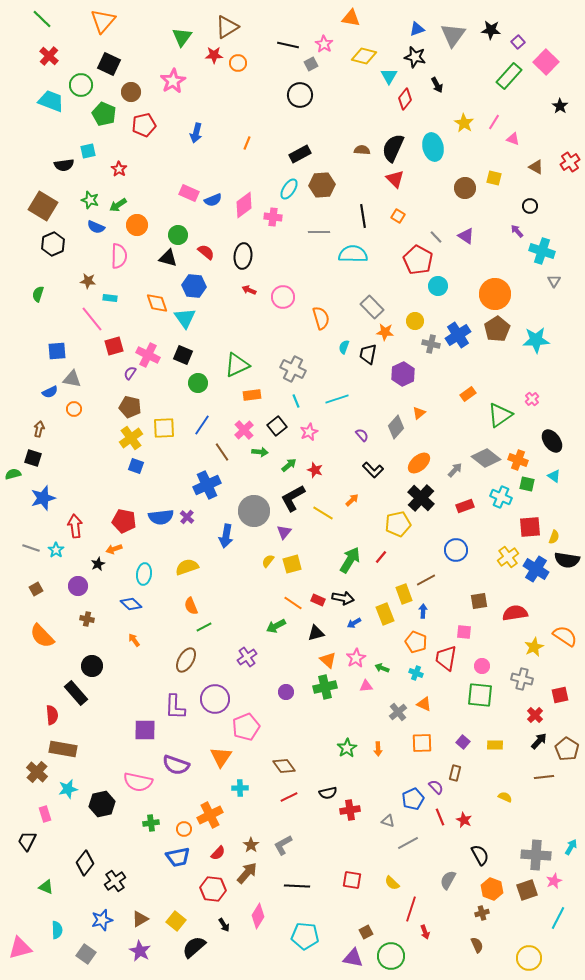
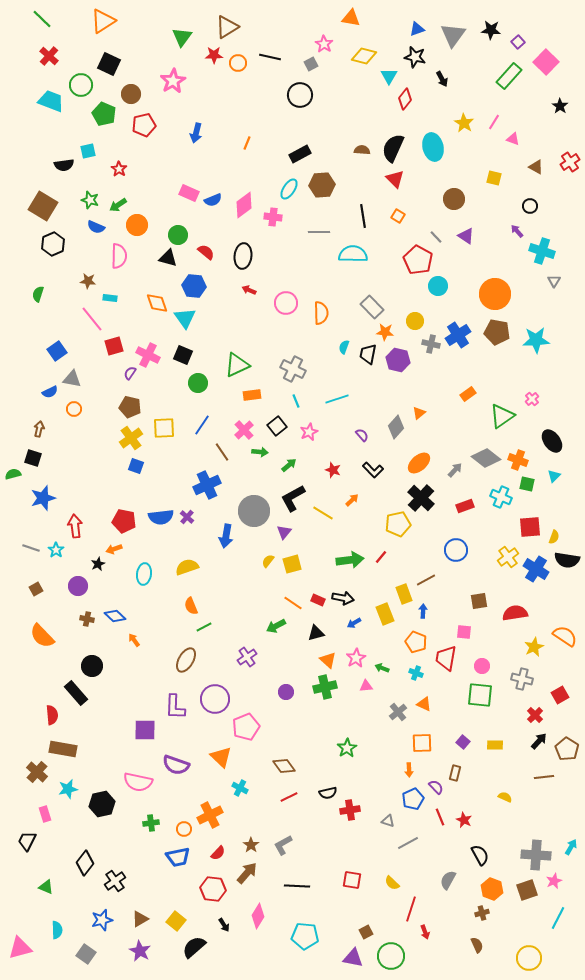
orange triangle at (103, 21): rotated 16 degrees clockwise
black line at (288, 45): moved 18 px left, 12 px down
black arrow at (437, 85): moved 5 px right, 6 px up
brown circle at (131, 92): moved 2 px down
brown circle at (465, 188): moved 11 px left, 11 px down
pink circle at (283, 297): moved 3 px right, 6 px down
orange semicircle at (321, 318): moved 5 px up; rotated 15 degrees clockwise
brown pentagon at (497, 329): moved 3 px down; rotated 30 degrees counterclockwise
blue square at (57, 351): rotated 30 degrees counterclockwise
purple hexagon at (403, 374): moved 5 px left, 14 px up; rotated 20 degrees counterclockwise
green triangle at (500, 415): moved 2 px right, 1 px down
red star at (315, 470): moved 18 px right
cyan triangle at (554, 476): rotated 40 degrees clockwise
green arrow at (350, 560): rotated 52 degrees clockwise
blue diamond at (131, 604): moved 16 px left, 12 px down
red square at (560, 695): rotated 18 degrees counterclockwise
orange arrow at (378, 749): moved 31 px right, 21 px down
orange triangle at (221, 757): rotated 20 degrees counterclockwise
cyan cross at (240, 788): rotated 28 degrees clockwise
